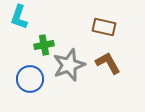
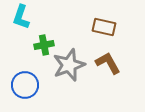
cyan L-shape: moved 2 px right
blue circle: moved 5 px left, 6 px down
